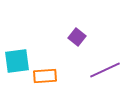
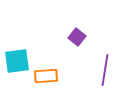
purple line: rotated 56 degrees counterclockwise
orange rectangle: moved 1 px right
